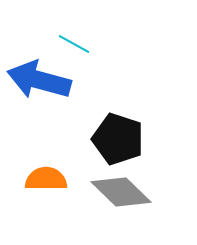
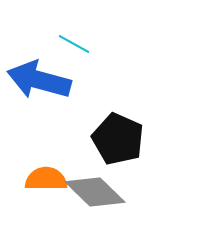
black pentagon: rotated 6 degrees clockwise
gray diamond: moved 26 px left
